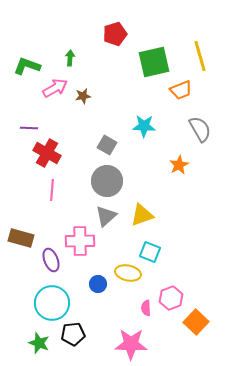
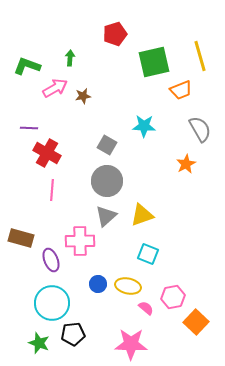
orange star: moved 7 px right, 1 px up
cyan square: moved 2 px left, 2 px down
yellow ellipse: moved 13 px down
pink hexagon: moved 2 px right, 1 px up; rotated 10 degrees clockwise
pink semicircle: rotated 133 degrees clockwise
